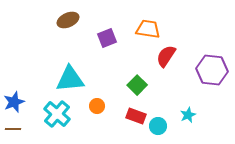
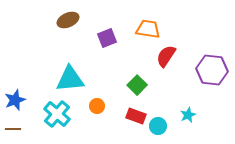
blue star: moved 1 px right, 2 px up
